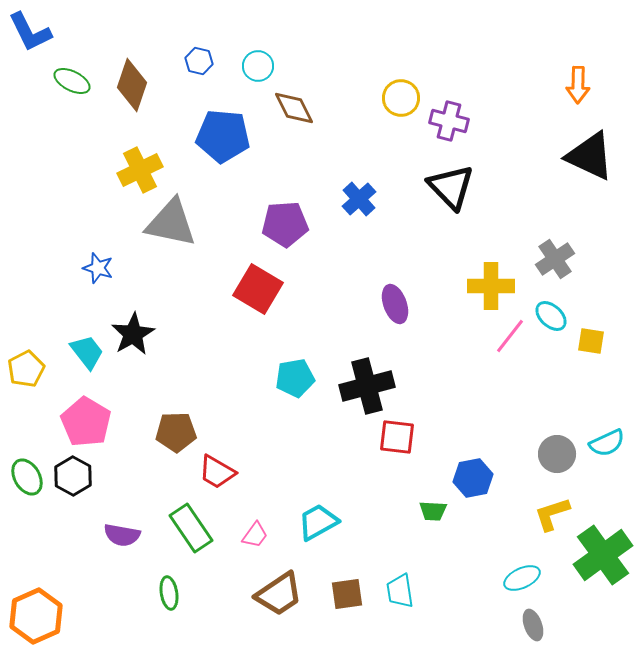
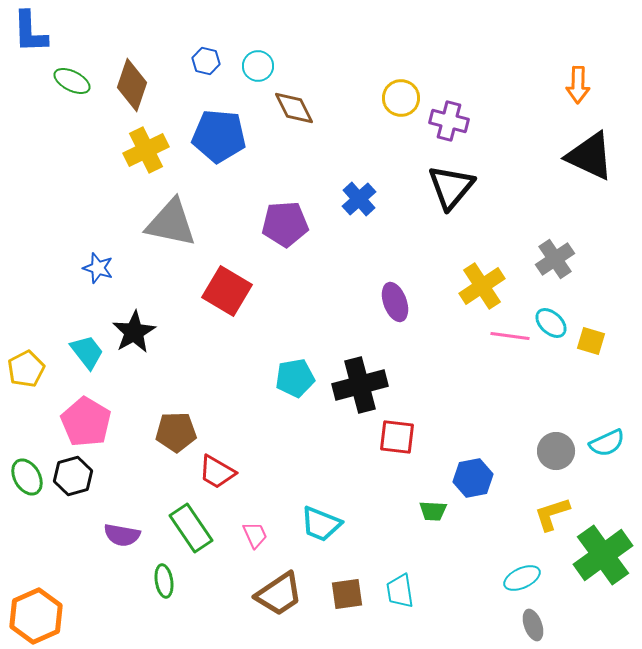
blue L-shape at (30, 32): rotated 24 degrees clockwise
blue hexagon at (199, 61): moved 7 px right
blue pentagon at (223, 136): moved 4 px left
yellow cross at (140, 170): moved 6 px right, 20 px up
black triangle at (451, 187): rotated 24 degrees clockwise
yellow cross at (491, 286): moved 9 px left; rotated 33 degrees counterclockwise
red square at (258, 289): moved 31 px left, 2 px down
purple ellipse at (395, 304): moved 2 px up
cyan ellipse at (551, 316): moved 7 px down
black star at (133, 334): moved 1 px right, 2 px up
pink line at (510, 336): rotated 60 degrees clockwise
yellow square at (591, 341): rotated 8 degrees clockwise
black cross at (367, 386): moved 7 px left, 1 px up
gray circle at (557, 454): moved 1 px left, 3 px up
black hexagon at (73, 476): rotated 15 degrees clockwise
cyan trapezoid at (318, 522): moved 3 px right, 2 px down; rotated 129 degrees counterclockwise
pink trapezoid at (255, 535): rotated 60 degrees counterclockwise
green ellipse at (169, 593): moved 5 px left, 12 px up
